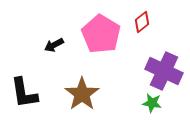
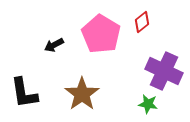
green star: moved 4 px left, 1 px down
